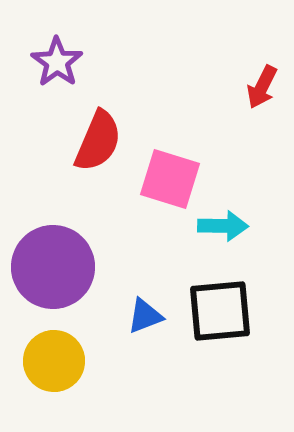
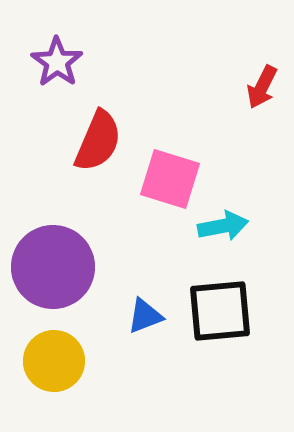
cyan arrow: rotated 12 degrees counterclockwise
